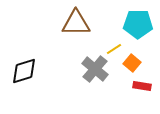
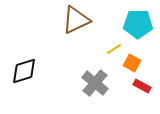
brown triangle: moved 3 px up; rotated 24 degrees counterclockwise
orange square: rotated 12 degrees counterclockwise
gray cross: moved 14 px down
red rectangle: rotated 18 degrees clockwise
